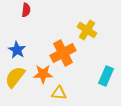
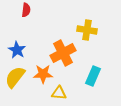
yellow cross: rotated 24 degrees counterclockwise
cyan rectangle: moved 13 px left
